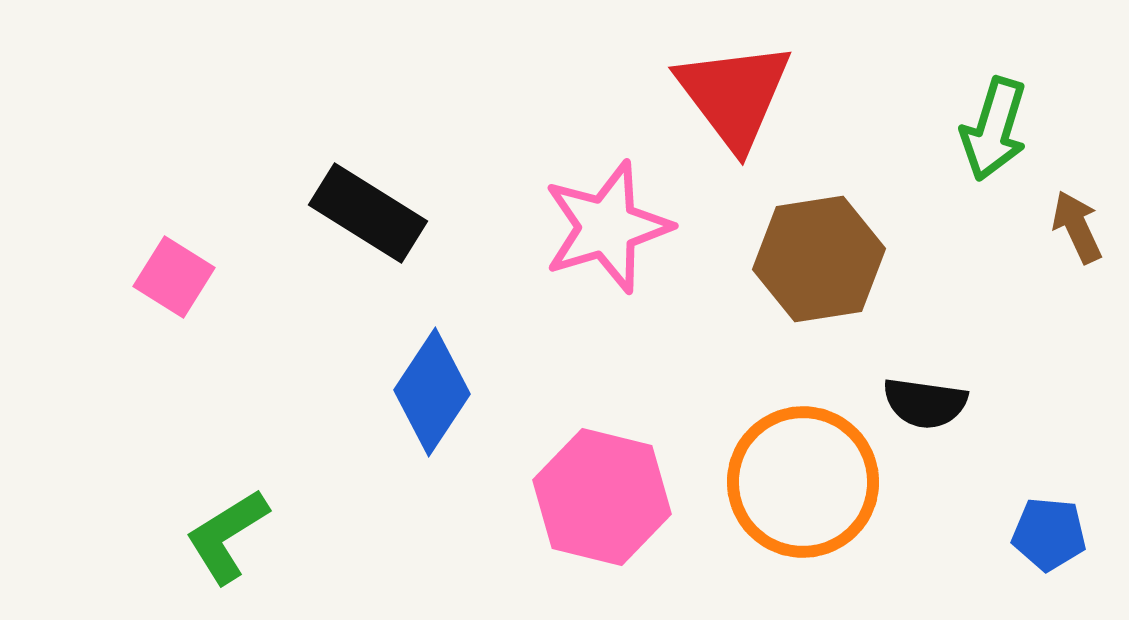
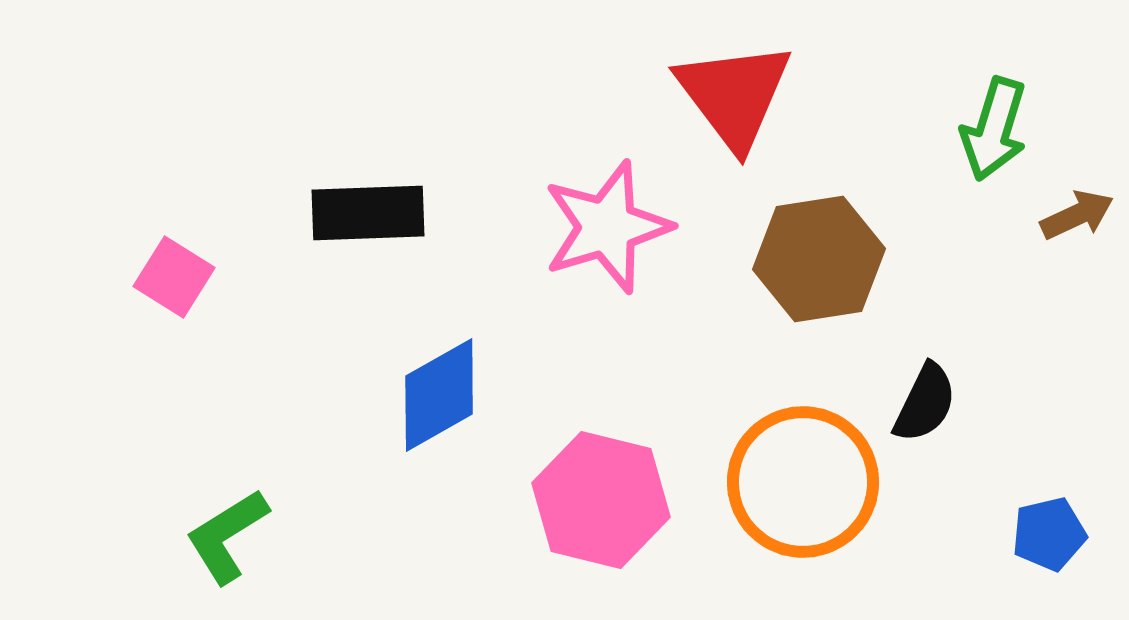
black rectangle: rotated 34 degrees counterclockwise
brown arrow: moved 12 px up; rotated 90 degrees clockwise
blue diamond: moved 7 px right, 3 px down; rotated 27 degrees clockwise
black semicircle: rotated 72 degrees counterclockwise
pink hexagon: moved 1 px left, 3 px down
blue pentagon: rotated 18 degrees counterclockwise
